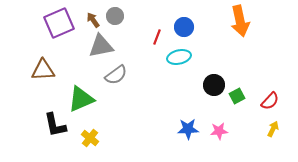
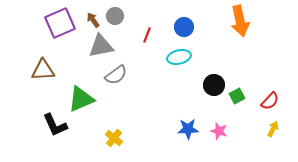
purple square: moved 1 px right
red line: moved 10 px left, 2 px up
black L-shape: rotated 12 degrees counterclockwise
pink star: rotated 24 degrees clockwise
yellow cross: moved 24 px right
